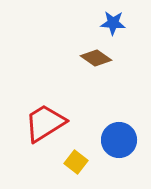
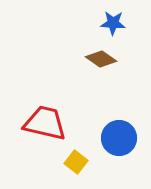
brown diamond: moved 5 px right, 1 px down
red trapezoid: rotated 45 degrees clockwise
blue circle: moved 2 px up
